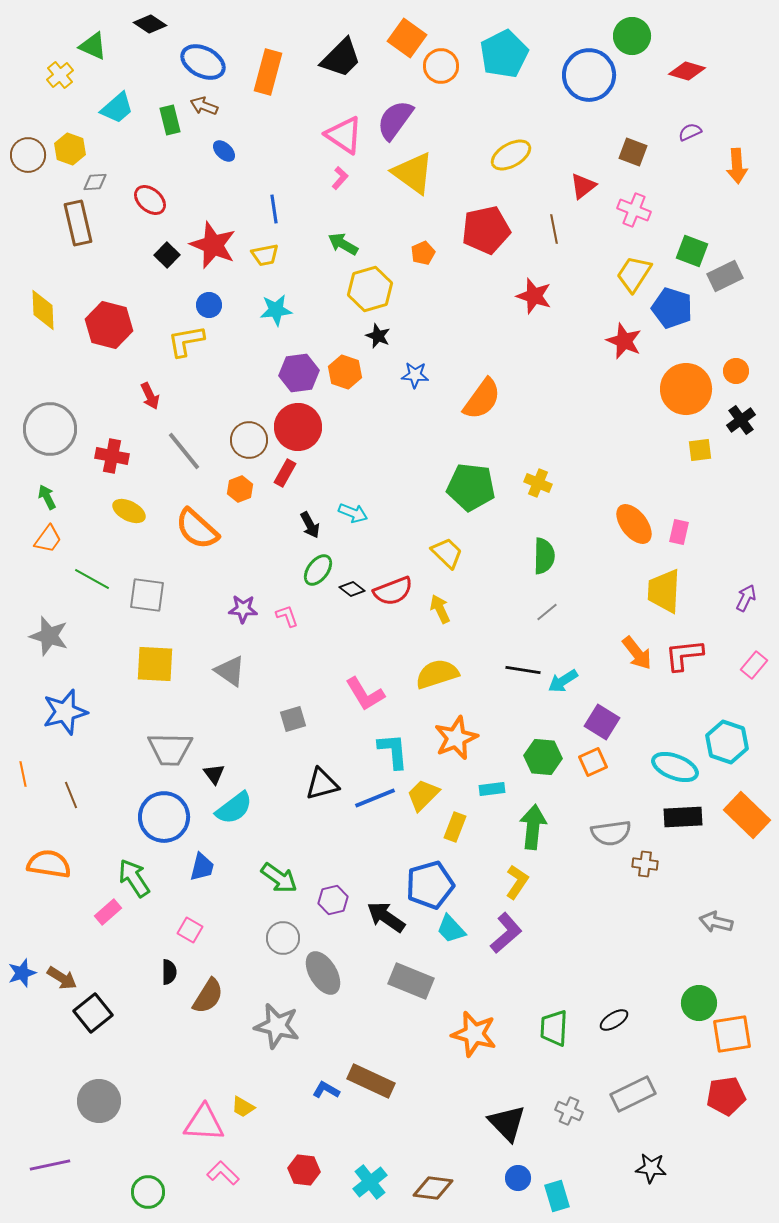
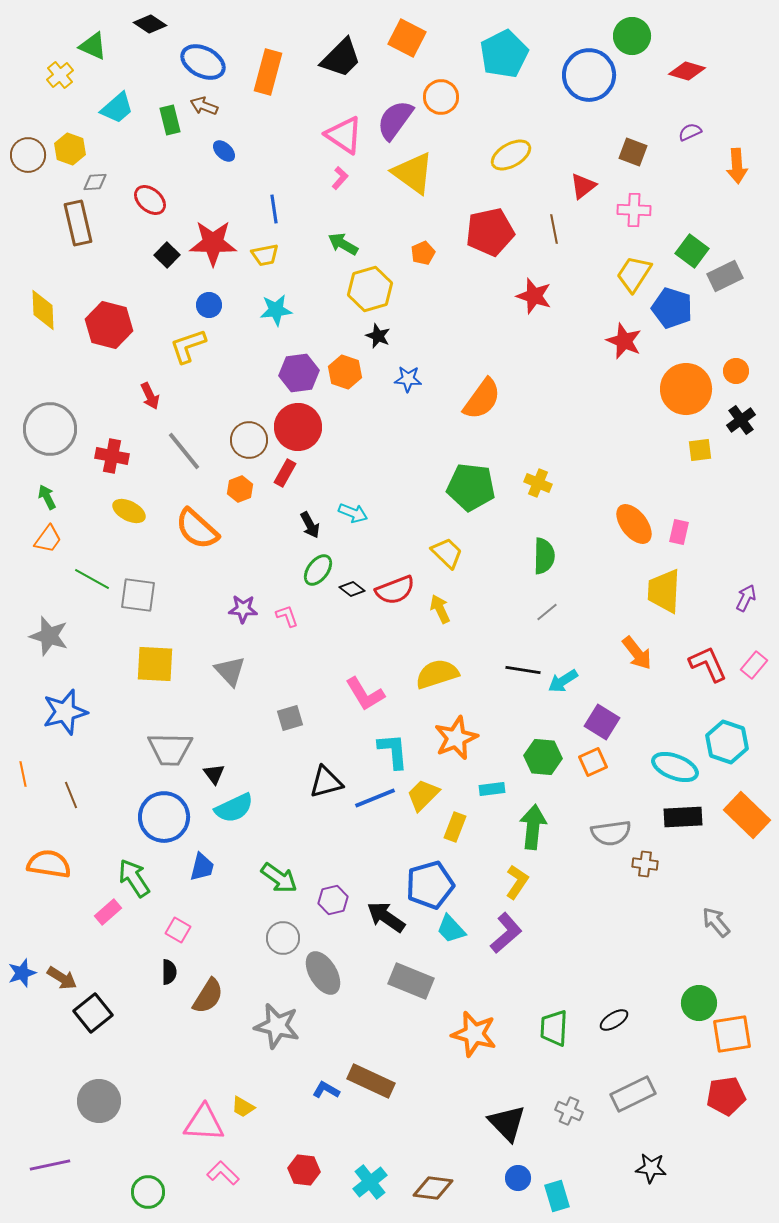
orange square at (407, 38): rotated 9 degrees counterclockwise
orange circle at (441, 66): moved 31 px down
pink cross at (634, 210): rotated 20 degrees counterclockwise
red pentagon at (486, 230): moved 4 px right, 2 px down
red star at (213, 245): moved 2 px up; rotated 21 degrees counterclockwise
green square at (692, 251): rotated 16 degrees clockwise
yellow L-shape at (186, 341): moved 2 px right, 5 px down; rotated 9 degrees counterclockwise
blue star at (415, 375): moved 7 px left, 4 px down
red semicircle at (393, 591): moved 2 px right, 1 px up
gray square at (147, 595): moved 9 px left
red L-shape at (684, 655): moved 24 px right, 9 px down; rotated 72 degrees clockwise
gray triangle at (230, 671): rotated 12 degrees clockwise
gray square at (293, 719): moved 3 px left, 1 px up
black triangle at (322, 784): moved 4 px right, 2 px up
cyan semicircle at (234, 808): rotated 12 degrees clockwise
gray arrow at (716, 922): rotated 36 degrees clockwise
pink square at (190, 930): moved 12 px left
